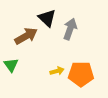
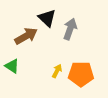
green triangle: moved 1 px right, 1 px down; rotated 21 degrees counterclockwise
yellow arrow: rotated 48 degrees counterclockwise
